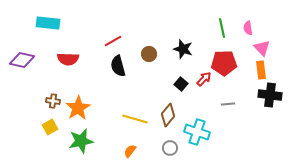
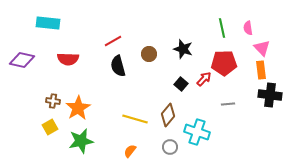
gray circle: moved 1 px up
